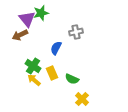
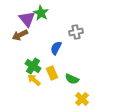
green star: rotated 28 degrees counterclockwise
